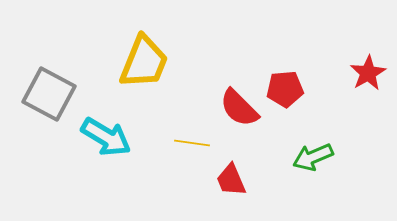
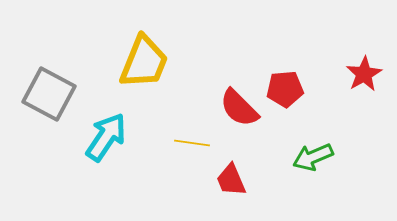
red star: moved 4 px left, 1 px down
cyan arrow: rotated 87 degrees counterclockwise
